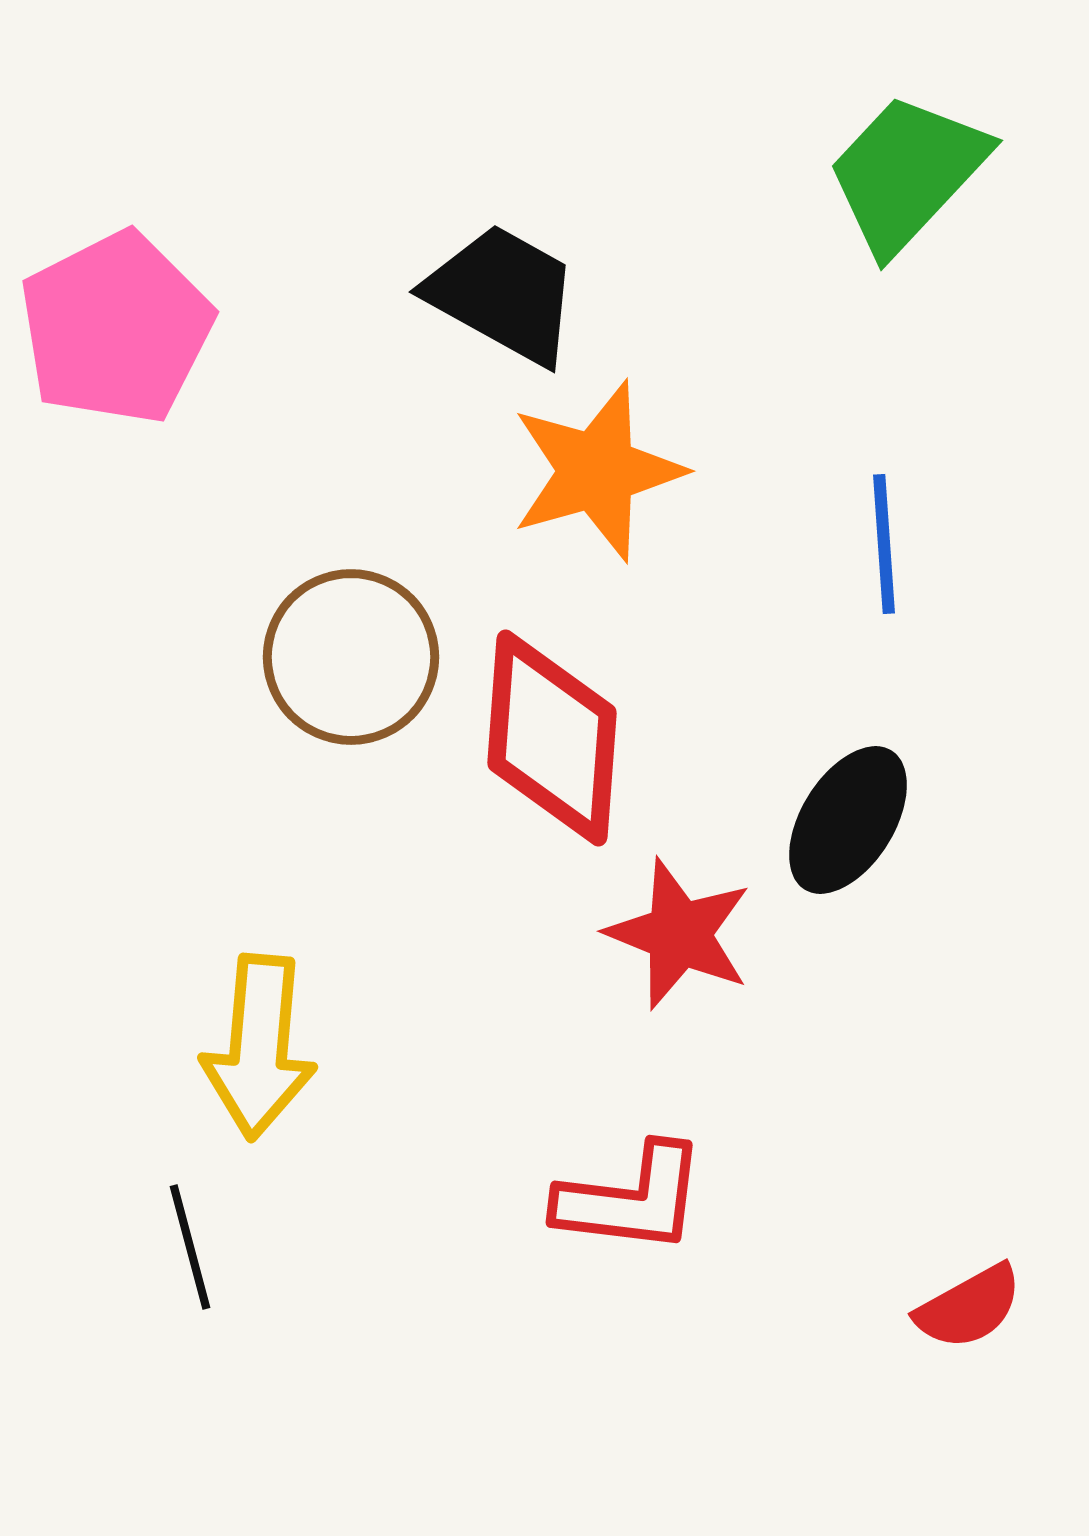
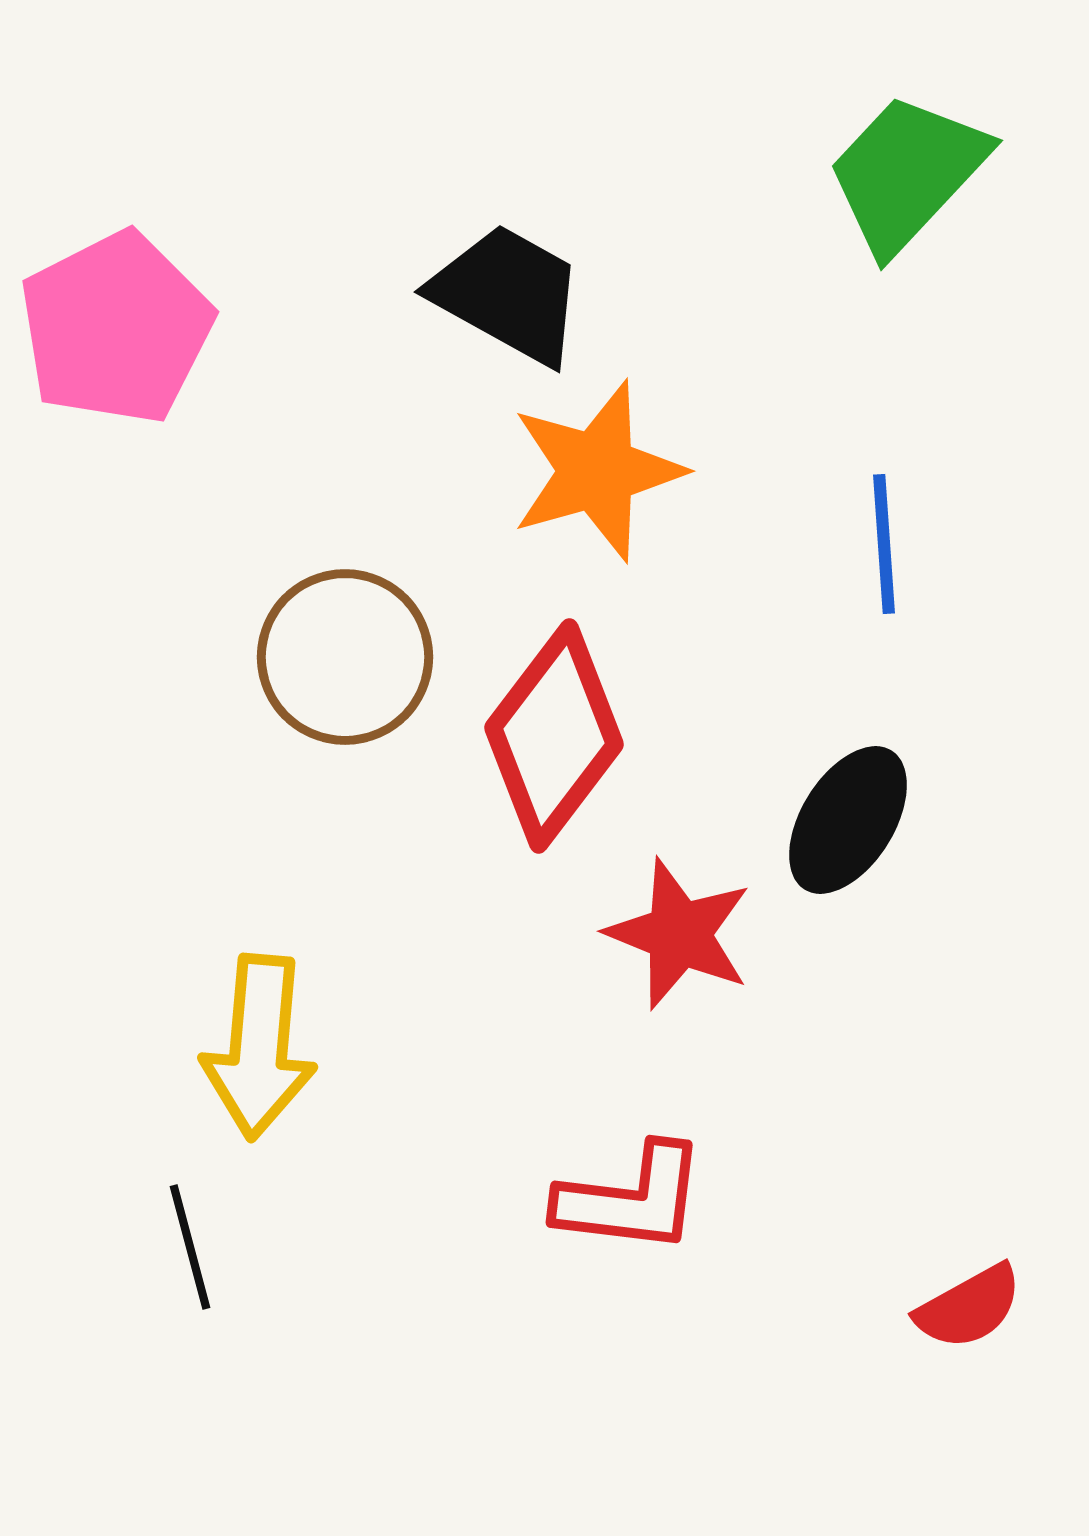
black trapezoid: moved 5 px right
brown circle: moved 6 px left
red diamond: moved 2 px right, 2 px up; rotated 33 degrees clockwise
